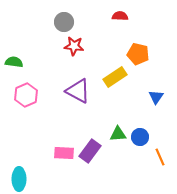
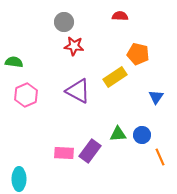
blue circle: moved 2 px right, 2 px up
